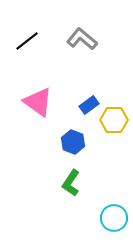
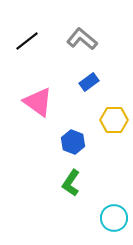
blue rectangle: moved 23 px up
